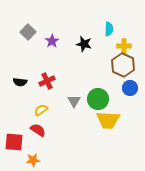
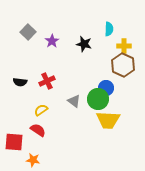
blue circle: moved 24 px left
gray triangle: rotated 24 degrees counterclockwise
orange star: rotated 16 degrees clockwise
